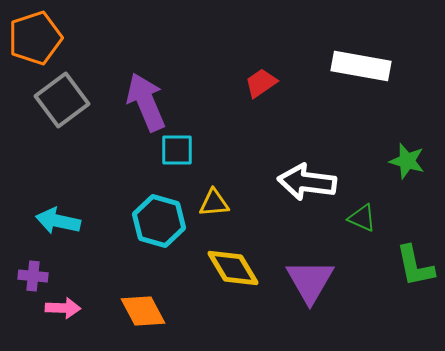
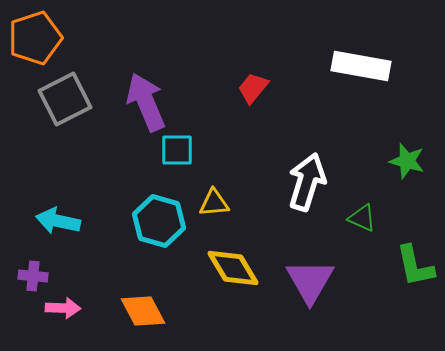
red trapezoid: moved 8 px left, 5 px down; rotated 16 degrees counterclockwise
gray square: moved 3 px right, 1 px up; rotated 10 degrees clockwise
white arrow: rotated 100 degrees clockwise
